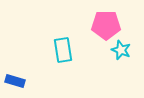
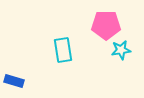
cyan star: rotated 30 degrees counterclockwise
blue rectangle: moved 1 px left
